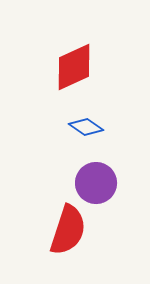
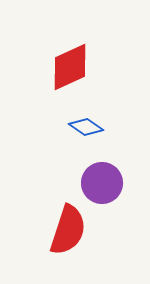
red diamond: moved 4 px left
purple circle: moved 6 px right
